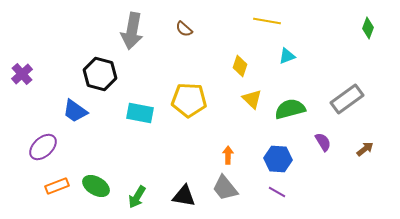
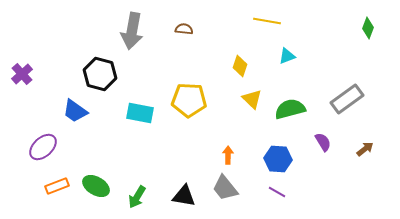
brown semicircle: rotated 144 degrees clockwise
